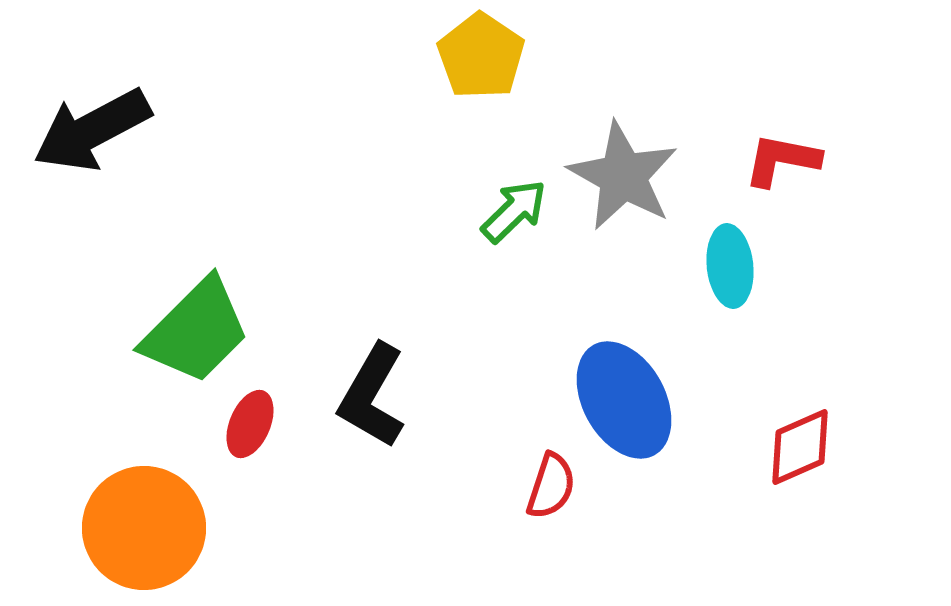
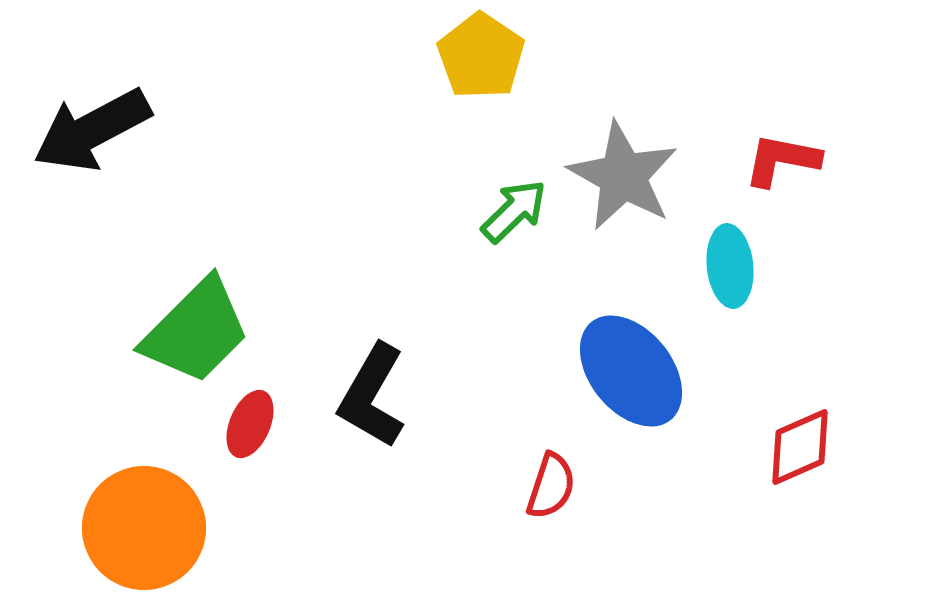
blue ellipse: moved 7 px right, 29 px up; rotated 10 degrees counterclockwise
